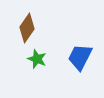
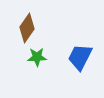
green star: moved 2 px up; rotated 24 degrees counterclockwise
